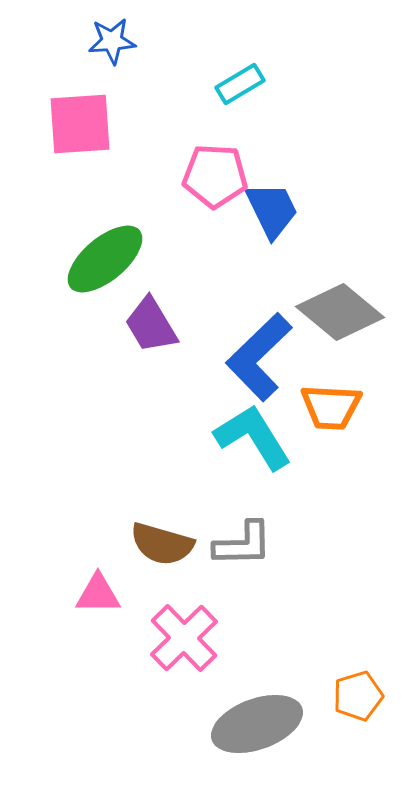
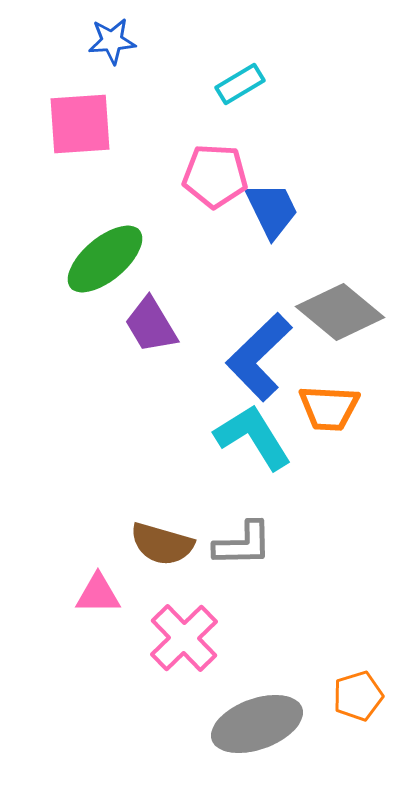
orange trapezoid: moved 2 px left, 1 px down
